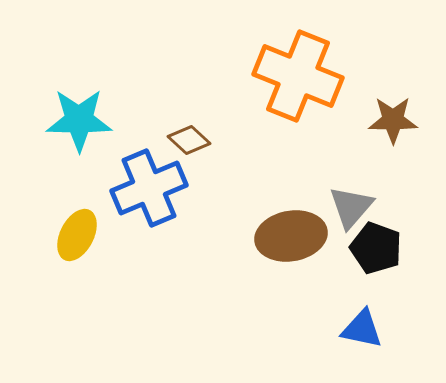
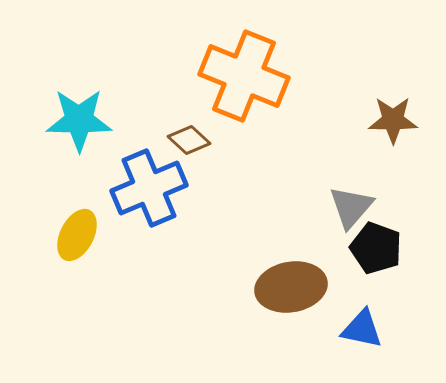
orange cross: moved 54 px left
brown ellipse: moved 51 px down
